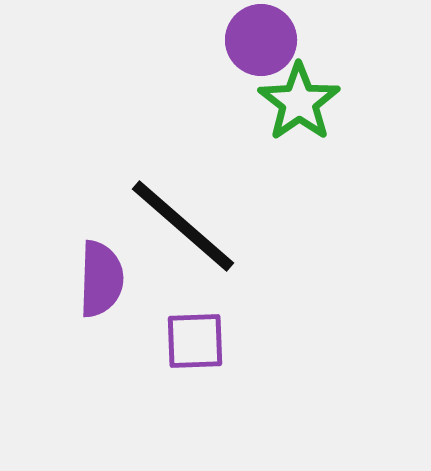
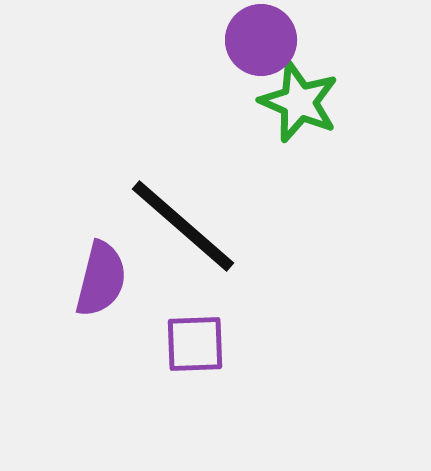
green star: rotated 14 degrees counterclockwise
purple semicircle: rotated 12 degrees clockwise
purple square: moved 3 px down
